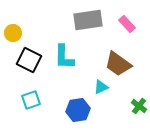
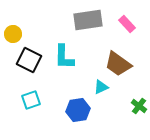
yellow circle: moved 1 px down
